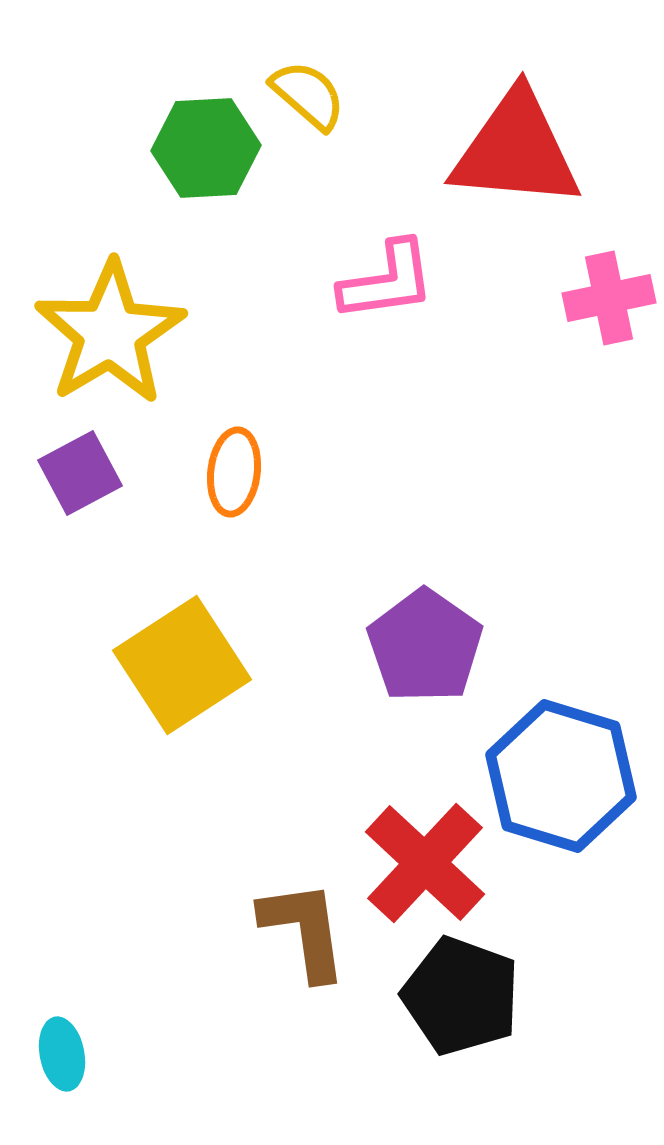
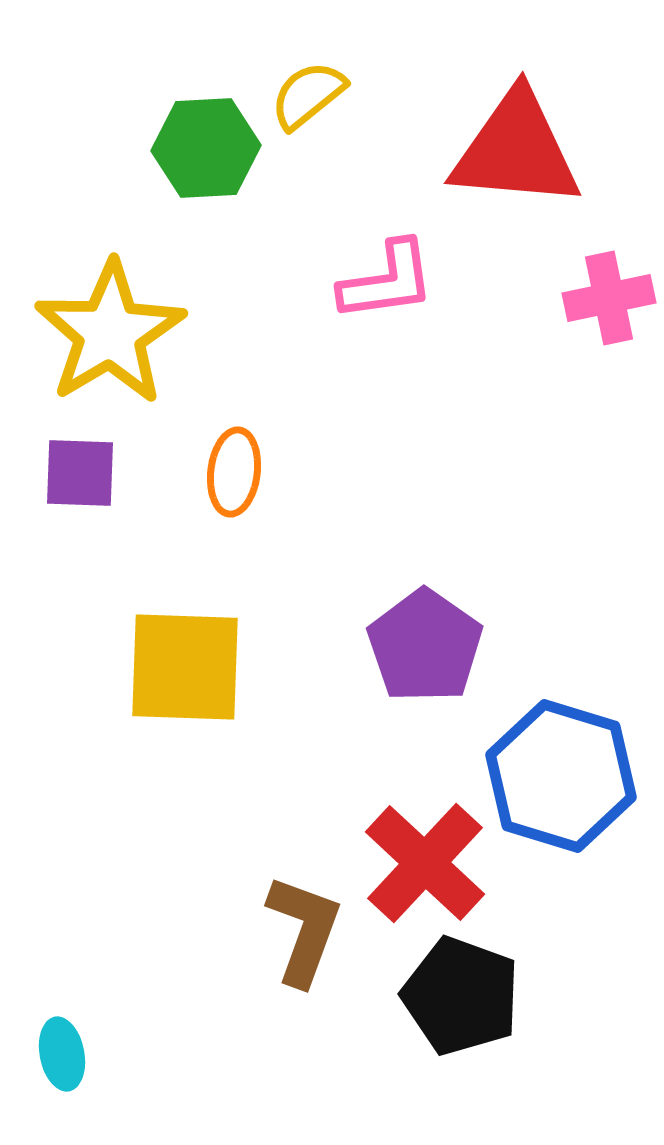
yellow semicircle: rotated 80 degrees counterclockwise
purple square: rotated 30 degrees clockwise
yellow square: moved 3 px right, 2 px down; rotated 35 degrees clockwise
brown L-shape: rotated 28 degrees clockwise
